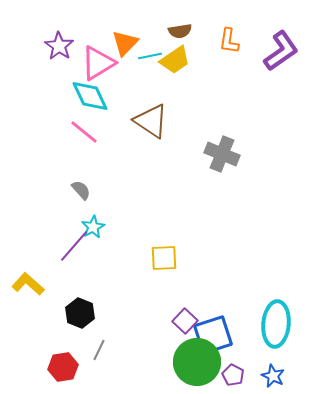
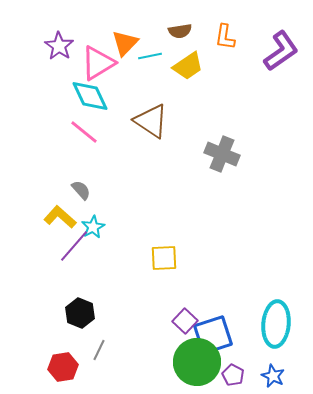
orange L-shape: moved 4 px left, 4 px up
yellow trapezoid: moved 13 px right, 6 px down
yellow L-shape: moved 32 px right, 67 px up
